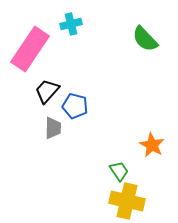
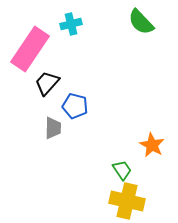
green semicircle: moved 4 px left, 17 px up
black trapezoid: moved 8 px up
green trapezoid: moved 3 px right, 1 px up
